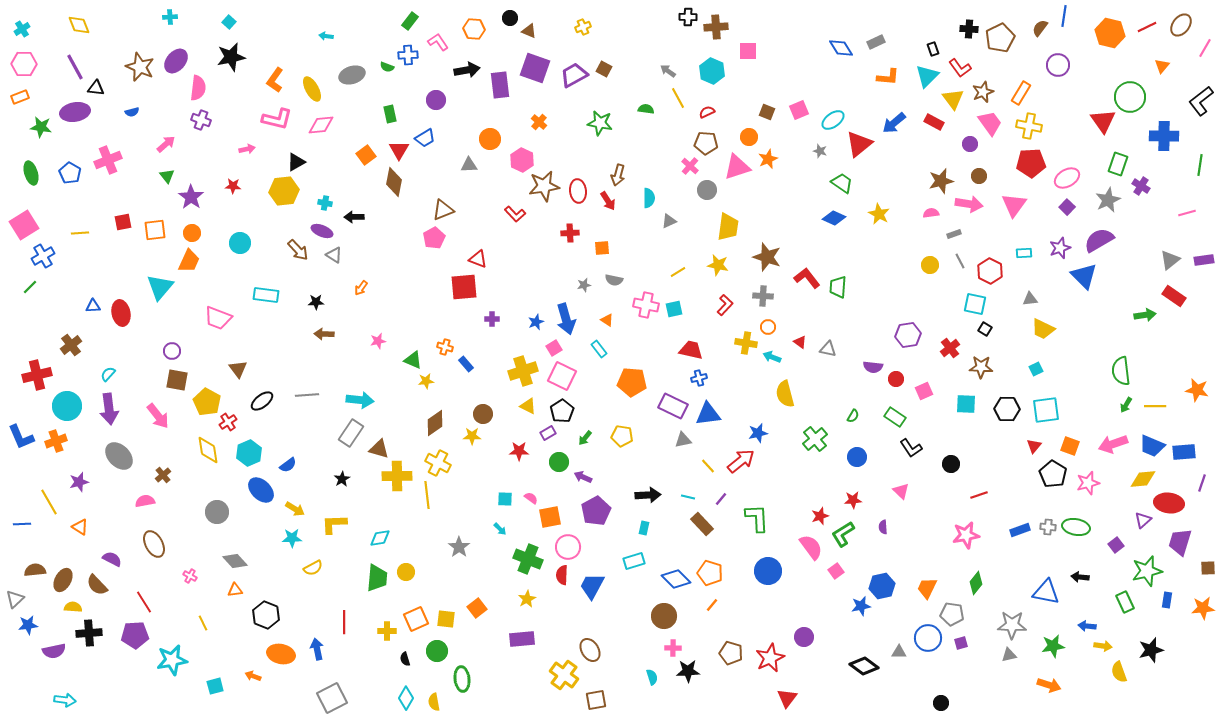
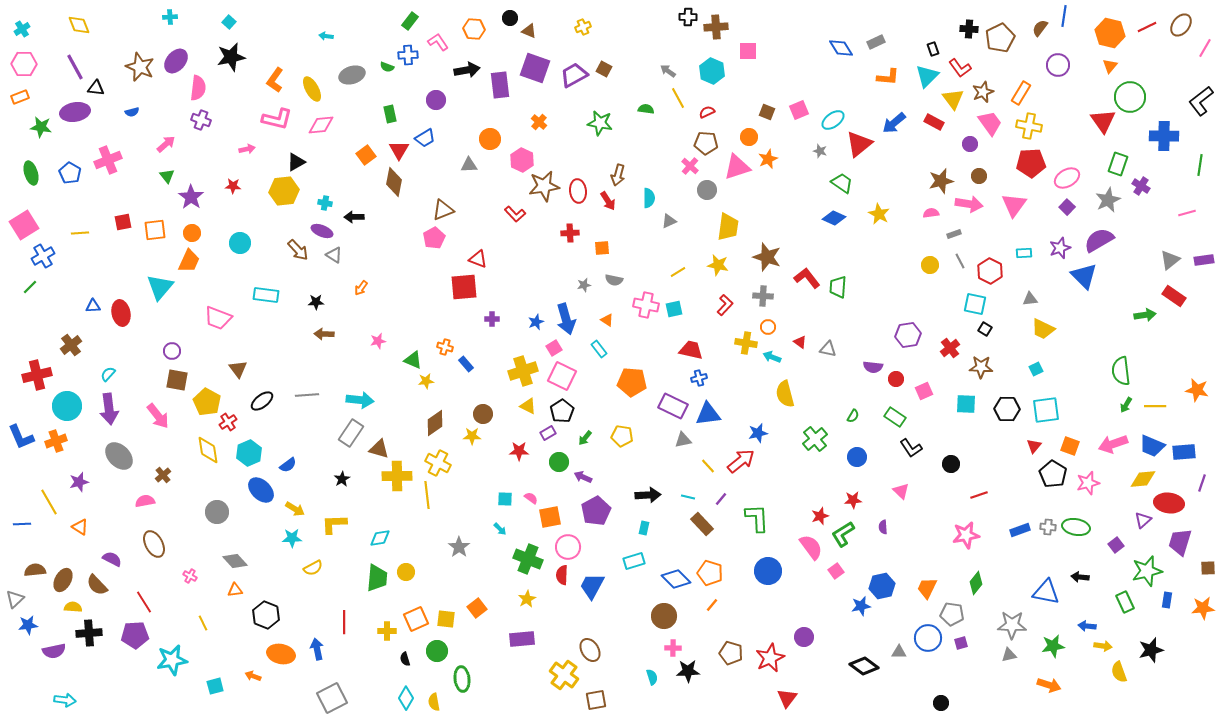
orange triangle at (1162, 66): moved 52 px left
